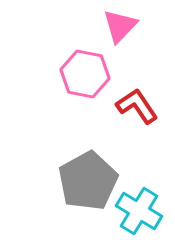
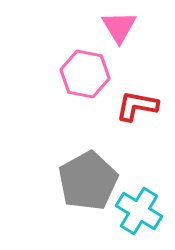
pink triangle: moved 1 px left, 1 px down; rotated 15 degrees counterclockwise
red L-shape: rotated 45 degrees counterclockwise
